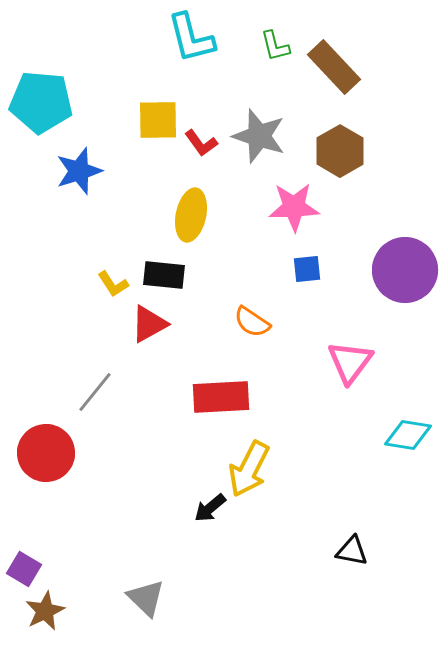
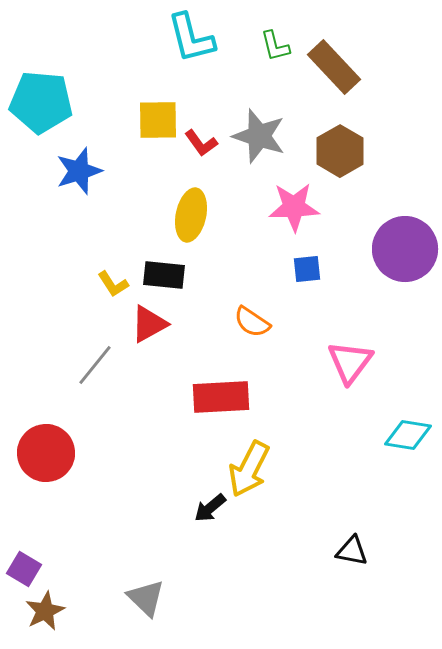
purple circle: moved 21 px up
gray line: moved 27 px up
